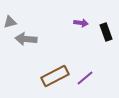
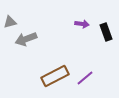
purple arrow: moved 1 px right, 1 px down
gray arrow: rotated 25 degrees counterclockwise
